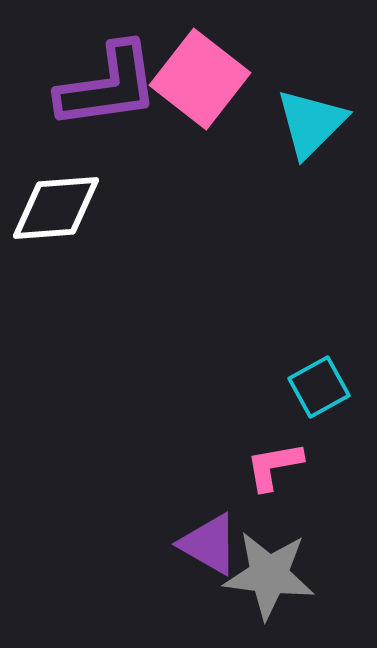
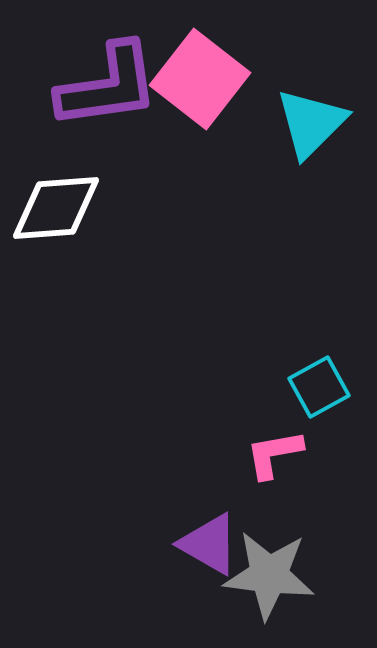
pink L-shape: moved 12 px up
